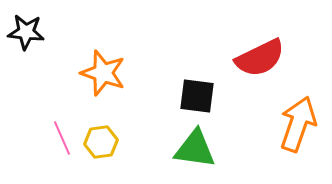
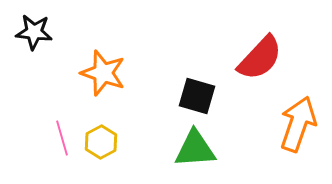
black star: moved 8 px right
red semicircle: rotated 21 degrees counterclockwise
black square: rotated 9 degrees clockwise
pink line: rotated 8 degrees clockwise
yellow hexagon: rotated 20 degrees counterclockwise
green triangle: rotated 12 degrees counterclockwise
